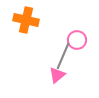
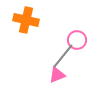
gray line: rotated 16 degrees clockwise
pink triangle: rotated 18 degrees clockwise
